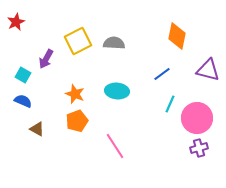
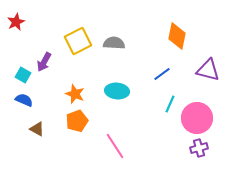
purple arrow: moved 2 px left, 3 px down
blue semicircle: moved 1 px right, 1 px up
